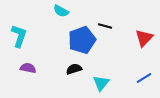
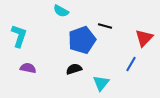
blue line: moved 13 px left, 14 px up; rotated 28 degrees counterclockwise
